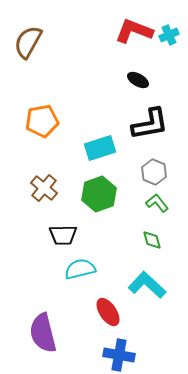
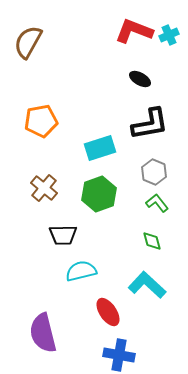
black ellipse: moved 2 px right, 1 px up
orange pentagon: moved 1 px left
green diamond: moved 1 px down
cyan semicircle: moved 1 px right, 2 px down
